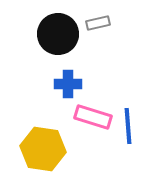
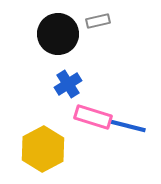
gray rectangle: moved 2 px up
blue cross: rotated 32 degrees counterclockwise
blue line: rotated 72 degrees counterclockwise
yellow hexagon: rotated 24 degrees clockwise
